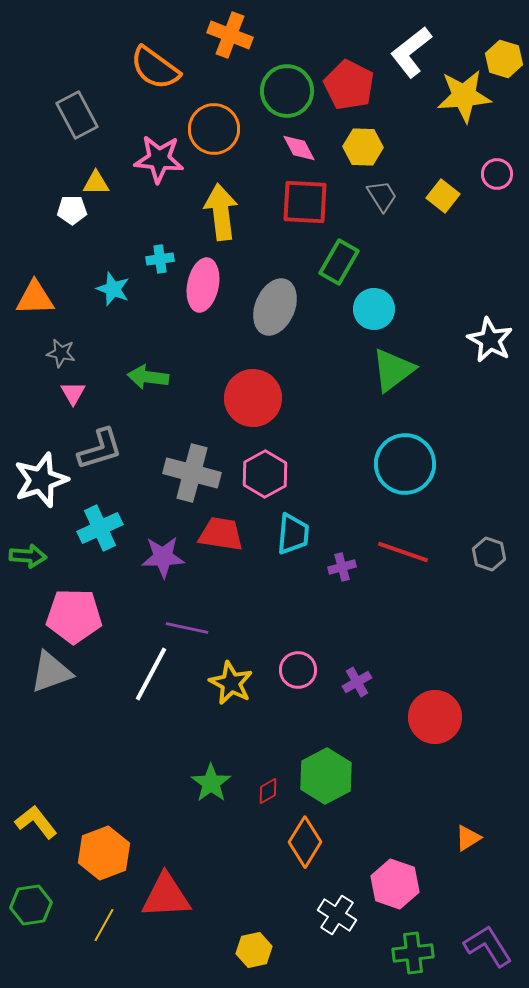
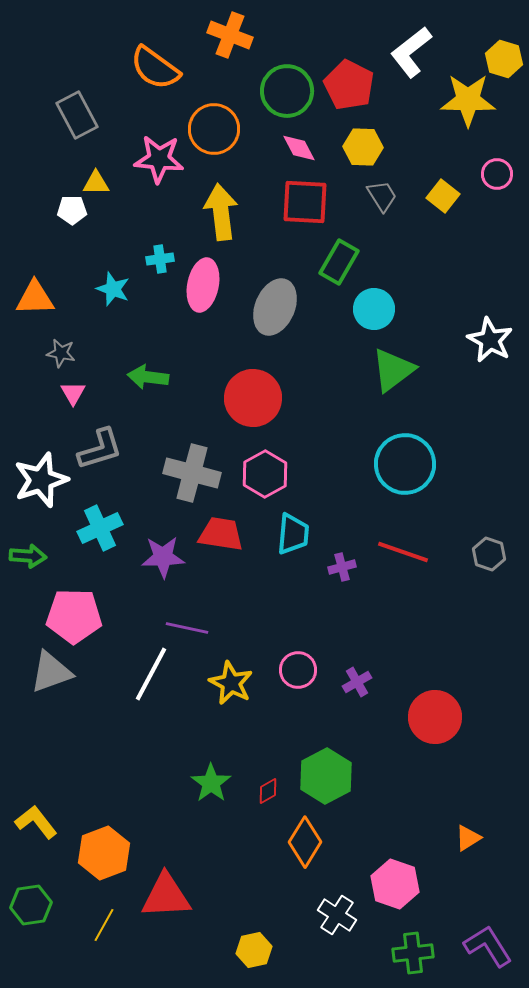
yellow star at (464, 96): moved 4 px right, 4 px down; rotated 6 degrees clockwise
